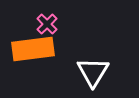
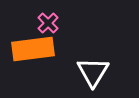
pink cross: moved 1 px right, 1 px up
